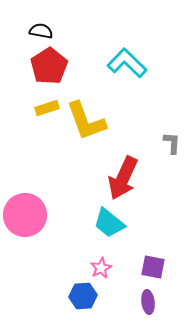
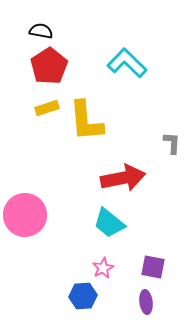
yellow L-shape: rotated 15 degrees clockwise
red arrow: rotated 126 degrees counterclockwise
pink star: moved 2 px right
purple ellipse: moved 2 px left
